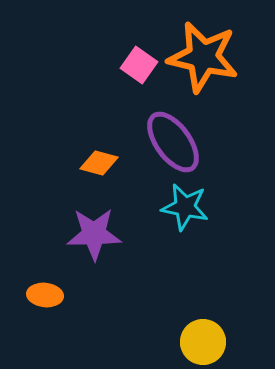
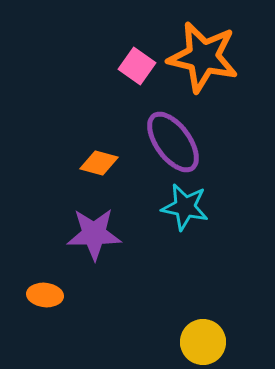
pink square: moved 2 px left, 1 px down
